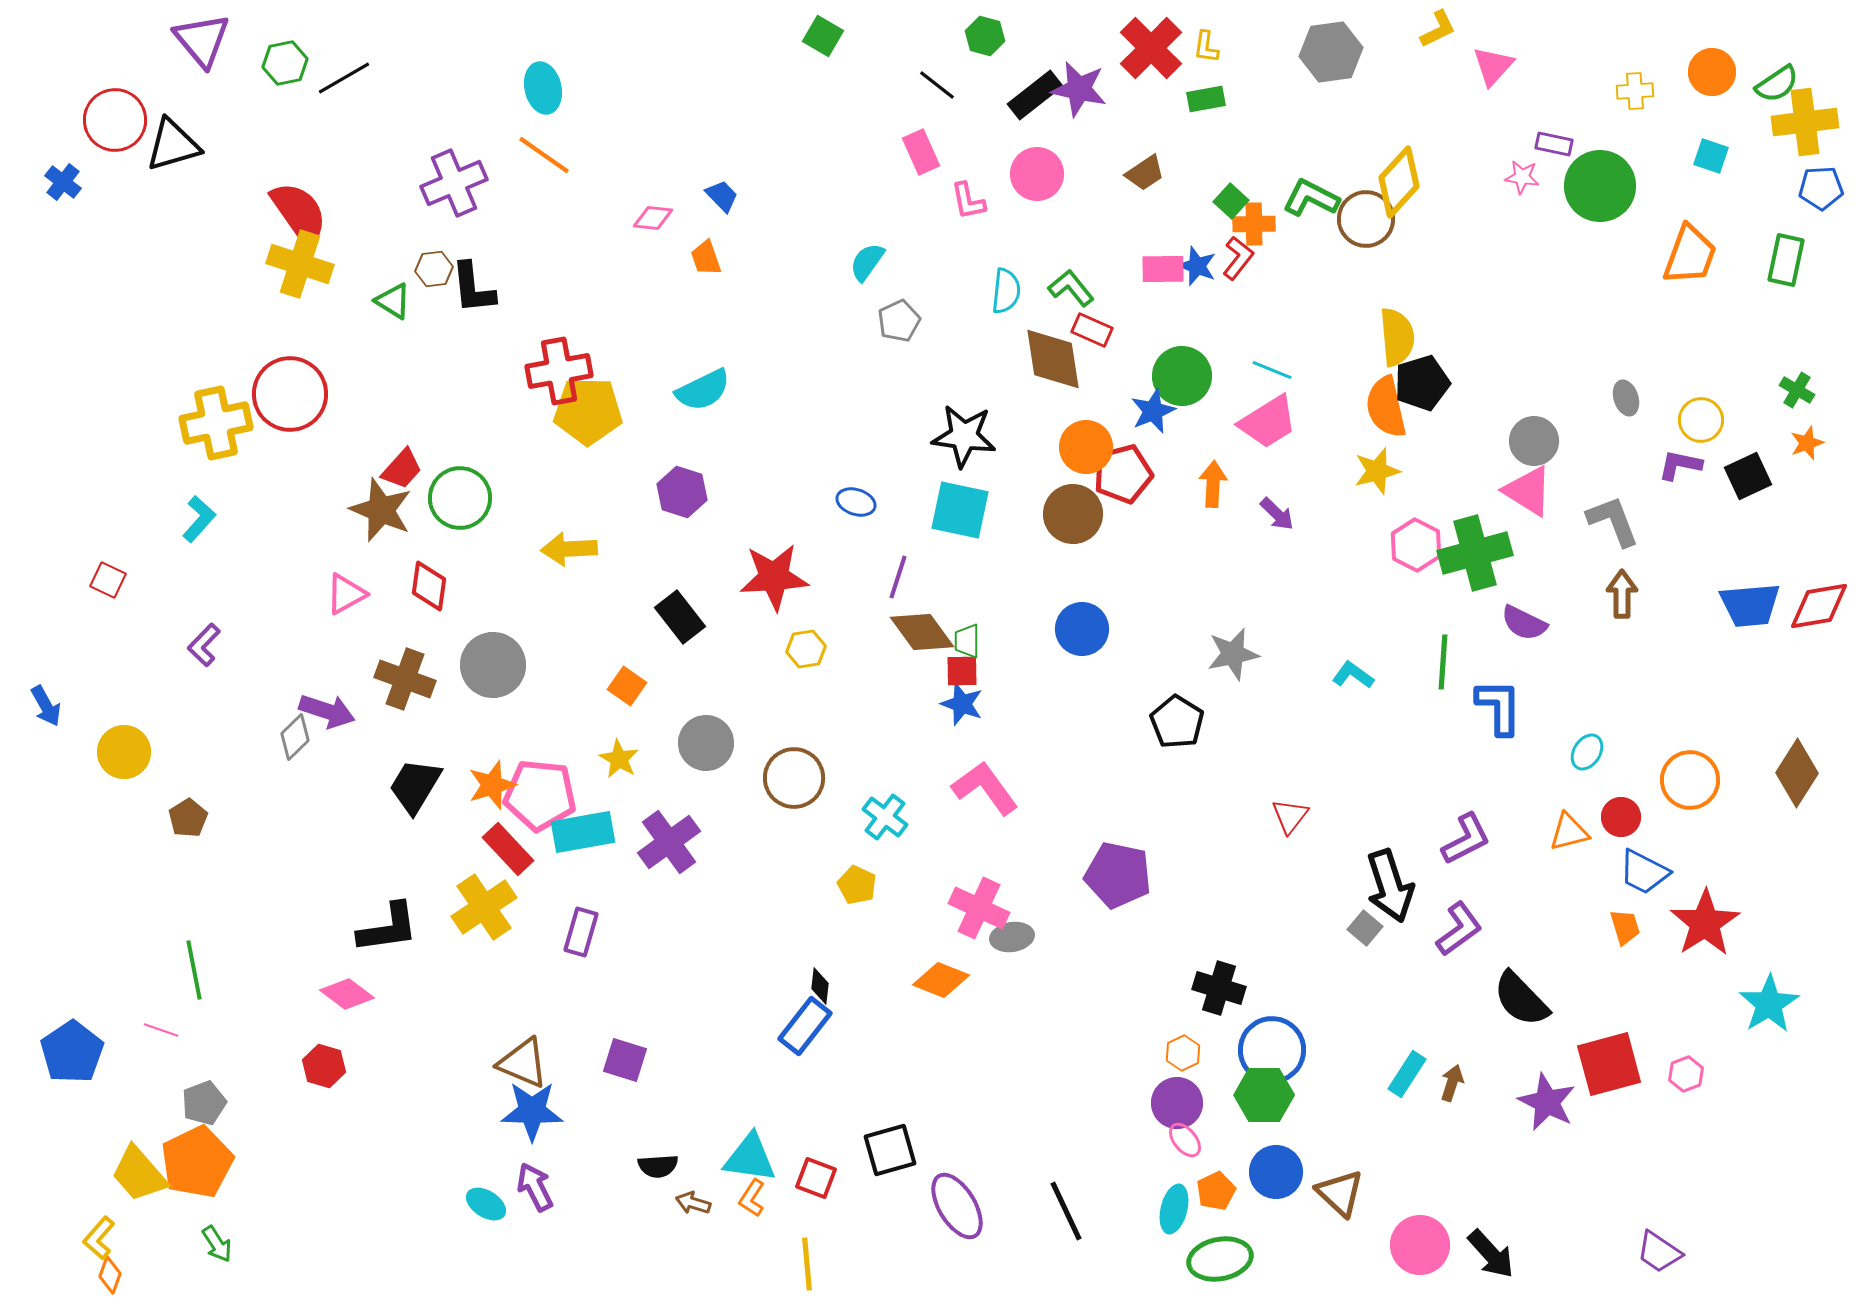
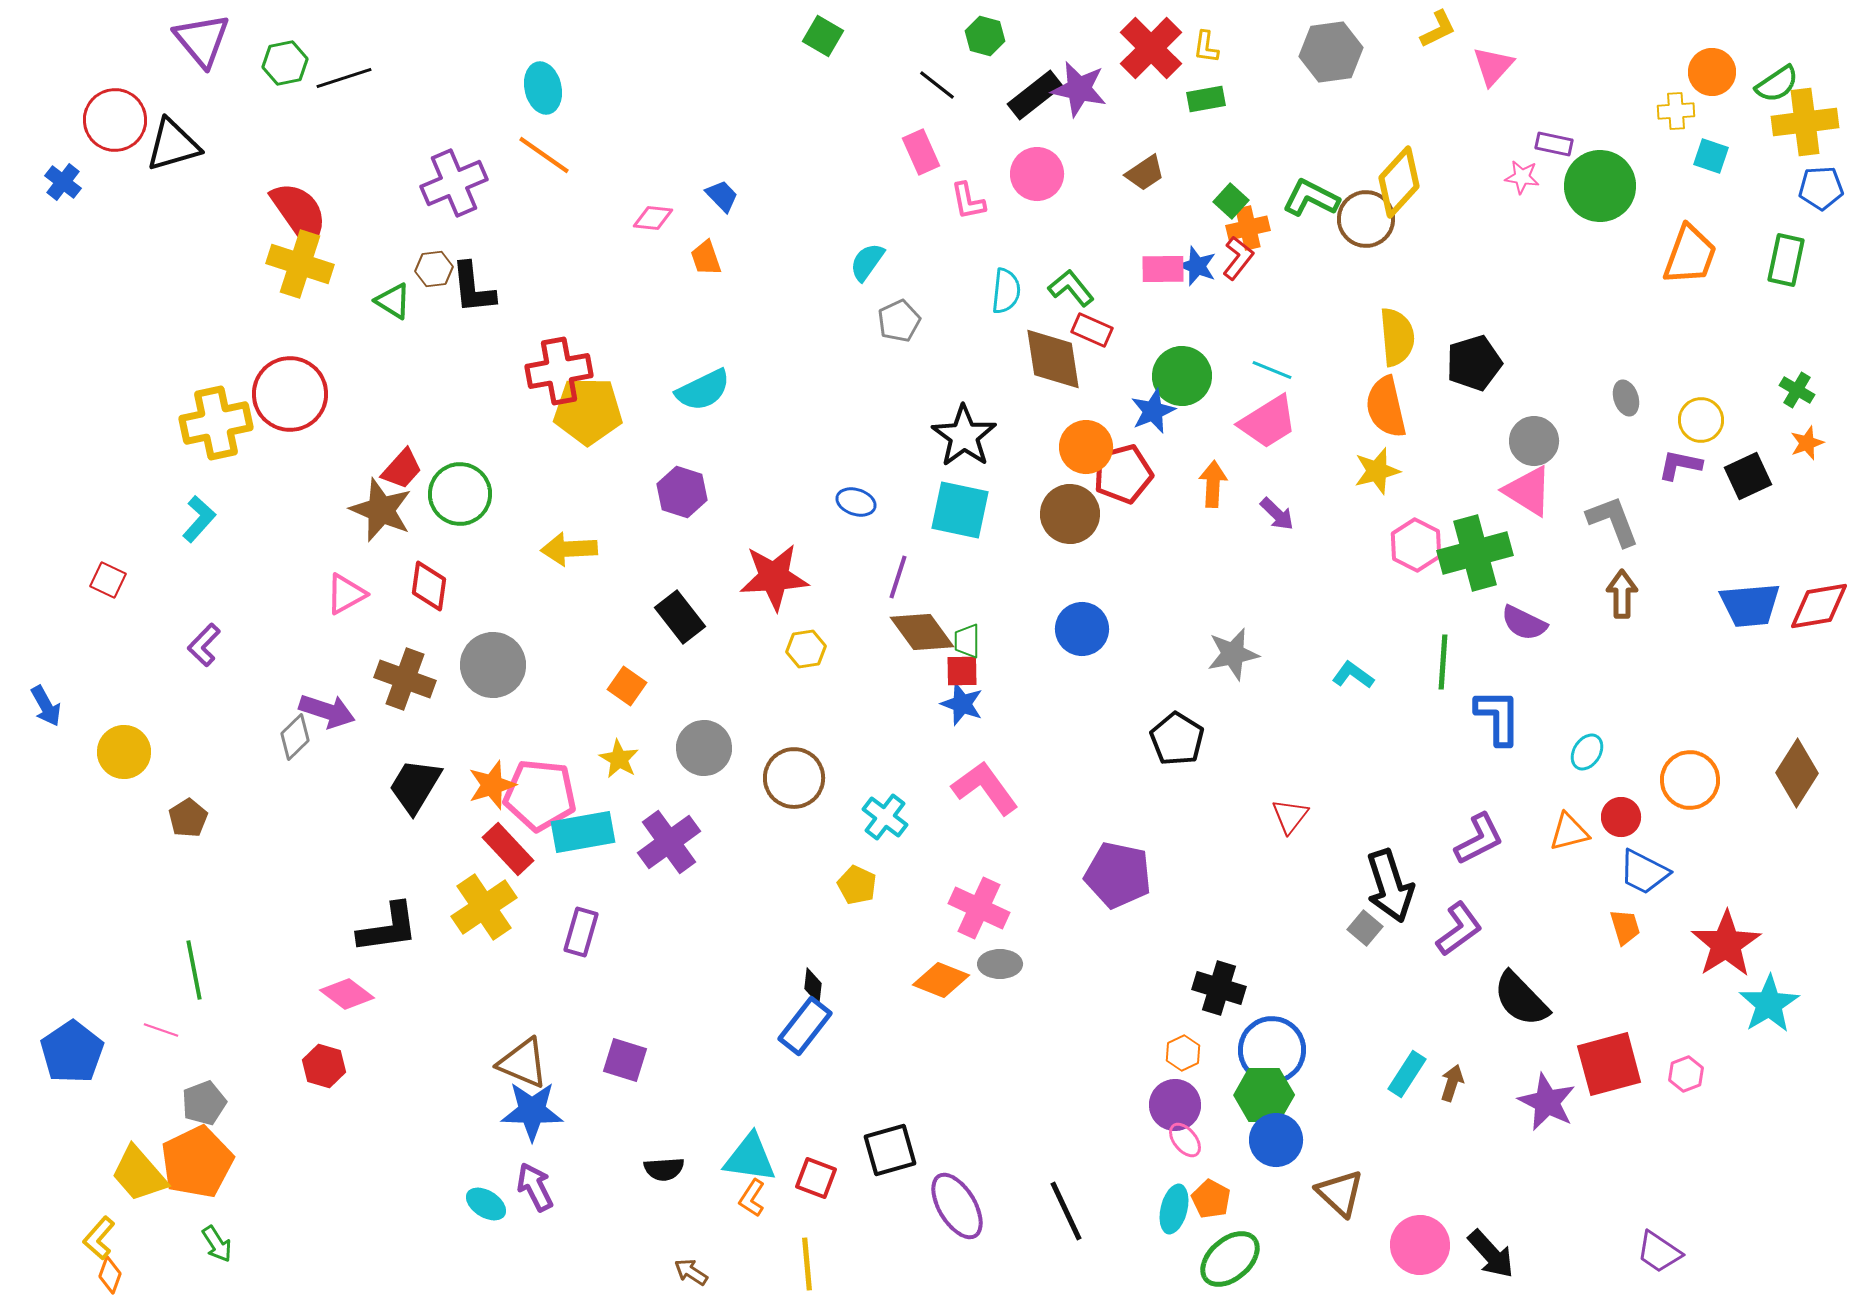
black line at (344, 78): rotated 12 degrees clockwise
yellow cross at (1635, 91): moved 41 px right, 20 px down
orange cross at (1254, 224): moved 6 px left, 4 px down; rotated 12 degrees counterclockwise
black pentagon at (1422, 383): moved 52 px right, 20 px up
black star at (964, 436): rotated 28 degrees clockwise
green circle at (460, 498): moved 4 px up
brown circle at (1073, 514): moved 3 px left
blue L-shape at (1499, 707): moved 1 px left, 10 px down
black pentagon at (1177, 722): moved 17 px down
gray circle at (706, 743): moved 2 px left, 5 px down
purple L-shape at (1466, 839): moved 13 px right
red star at (1705, 923): moved 21 px right, 21 px down
gray ellipse at (1012, 937): moved 12 px left, 27 px down; rotated 9 degrees clockwise
black diamond at (820, 986): moved 7 px left
purple circle at (1177, 1103): moved 2 px left, 2 px down
black semicircle at (658, 1166): moved 6 px right, 3 px down
blue circle at (1276, 1172): moved 32 px up
orange pentagon at (1216, 1191): moved 5 px left, 8 px down; rotated 18 degrees counterclockwise
brown arrow at (693, 1203): moved 2 px left, 69 px down; rotated 16 degrees clockwise
green ellipse at (1220, 1259): moved 10 px right; rotated 30 degrees counterclockwise
